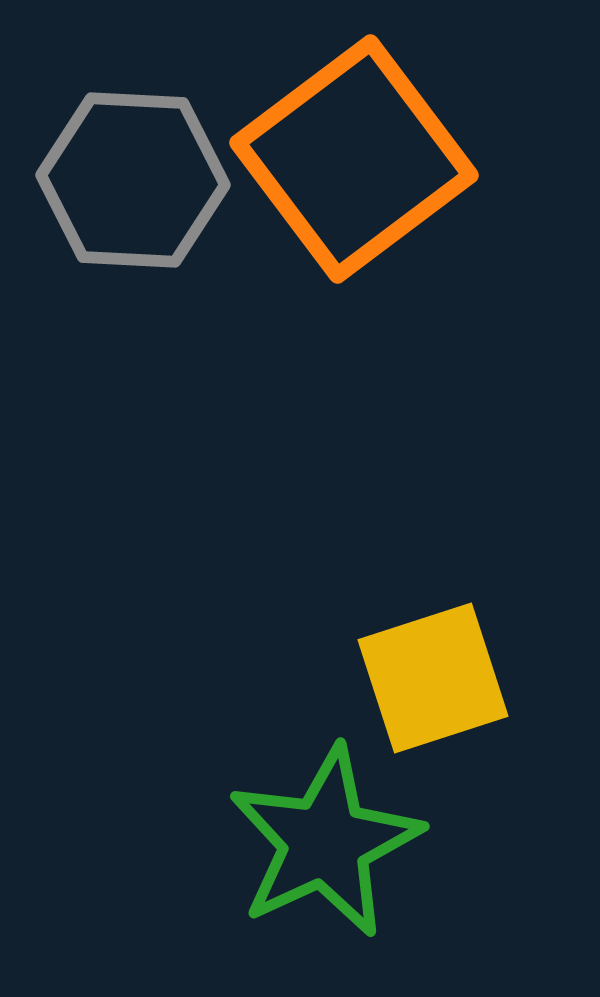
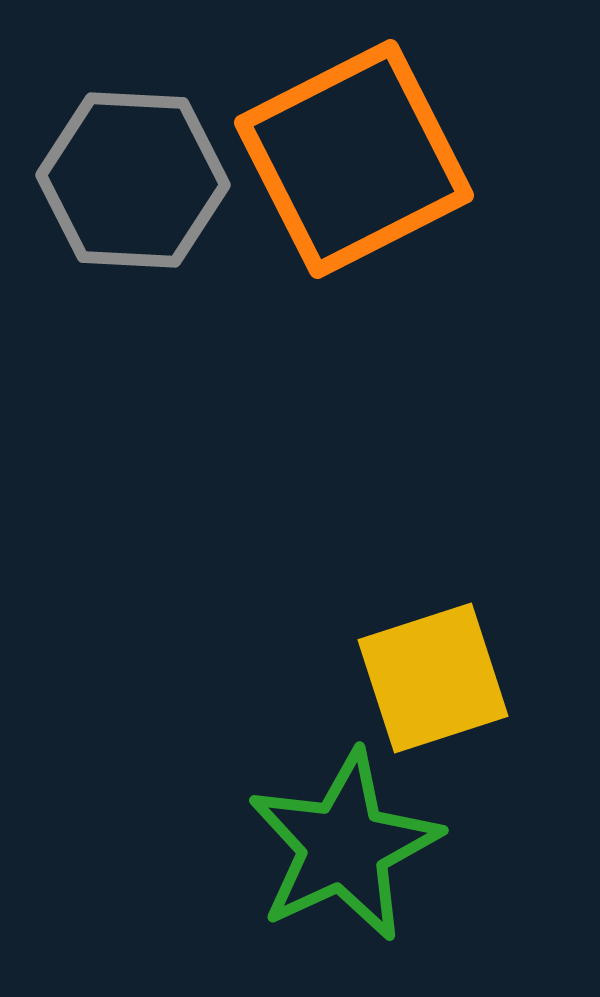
orange square: rotated 10 degrees clockwise
green star: moved 19 px right, 4 px down
